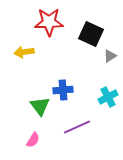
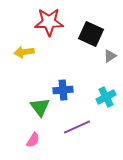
cyan cross: moved 2 px left
green triangle: moved 1 px down
